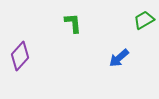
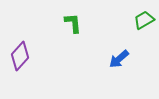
blue arrow: moved 1 px down
